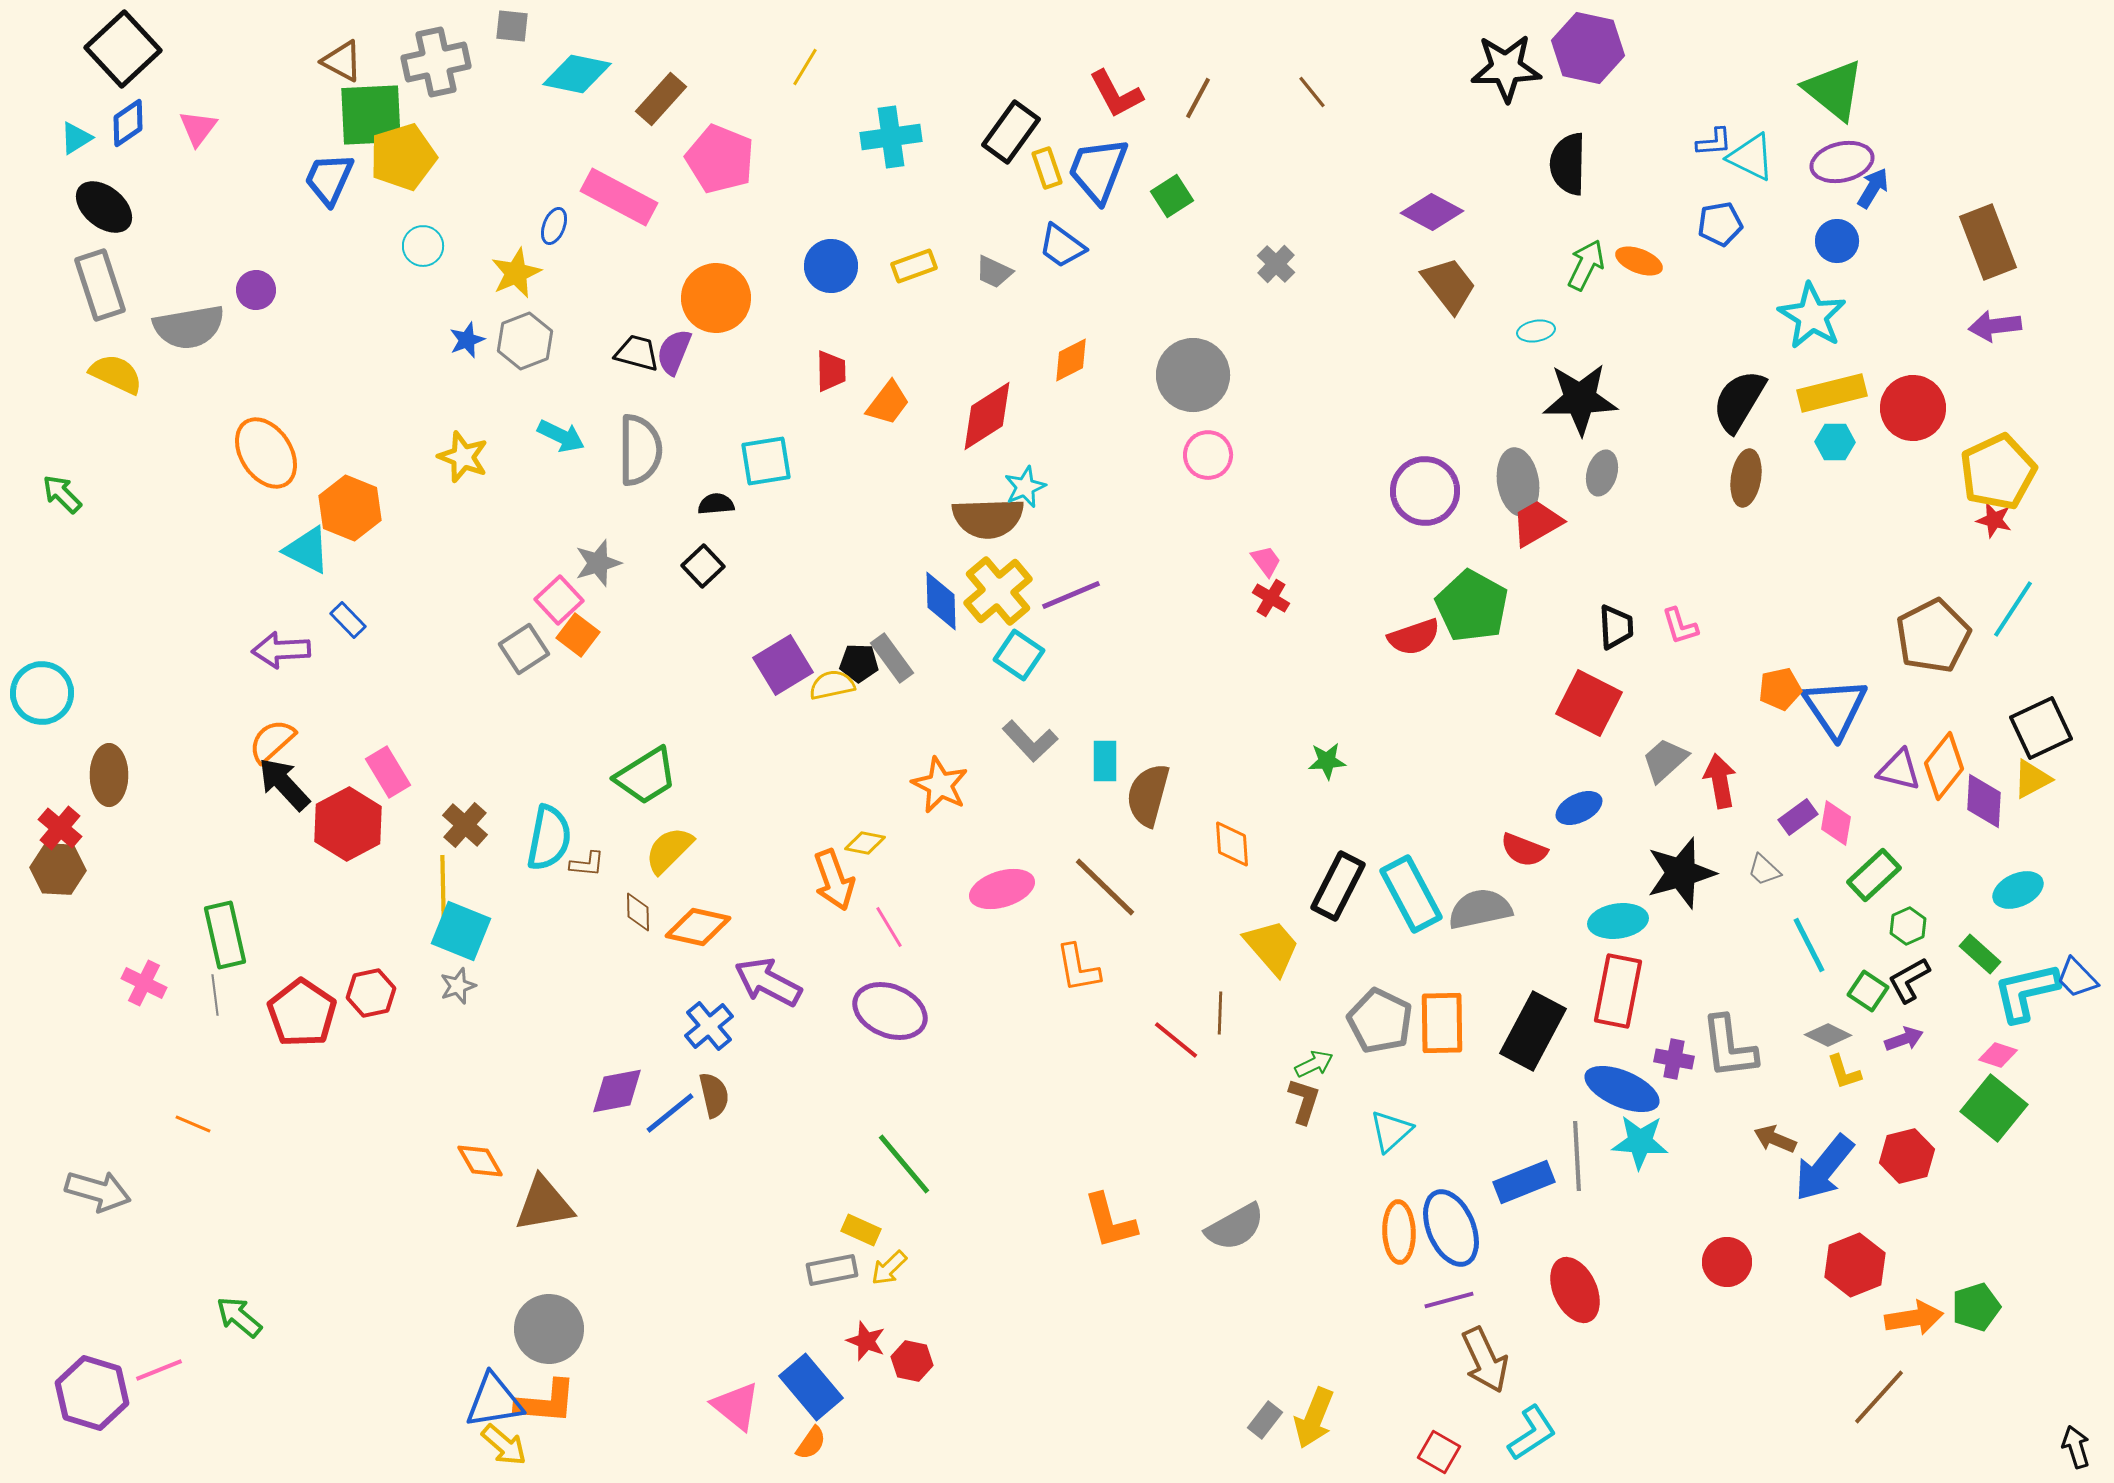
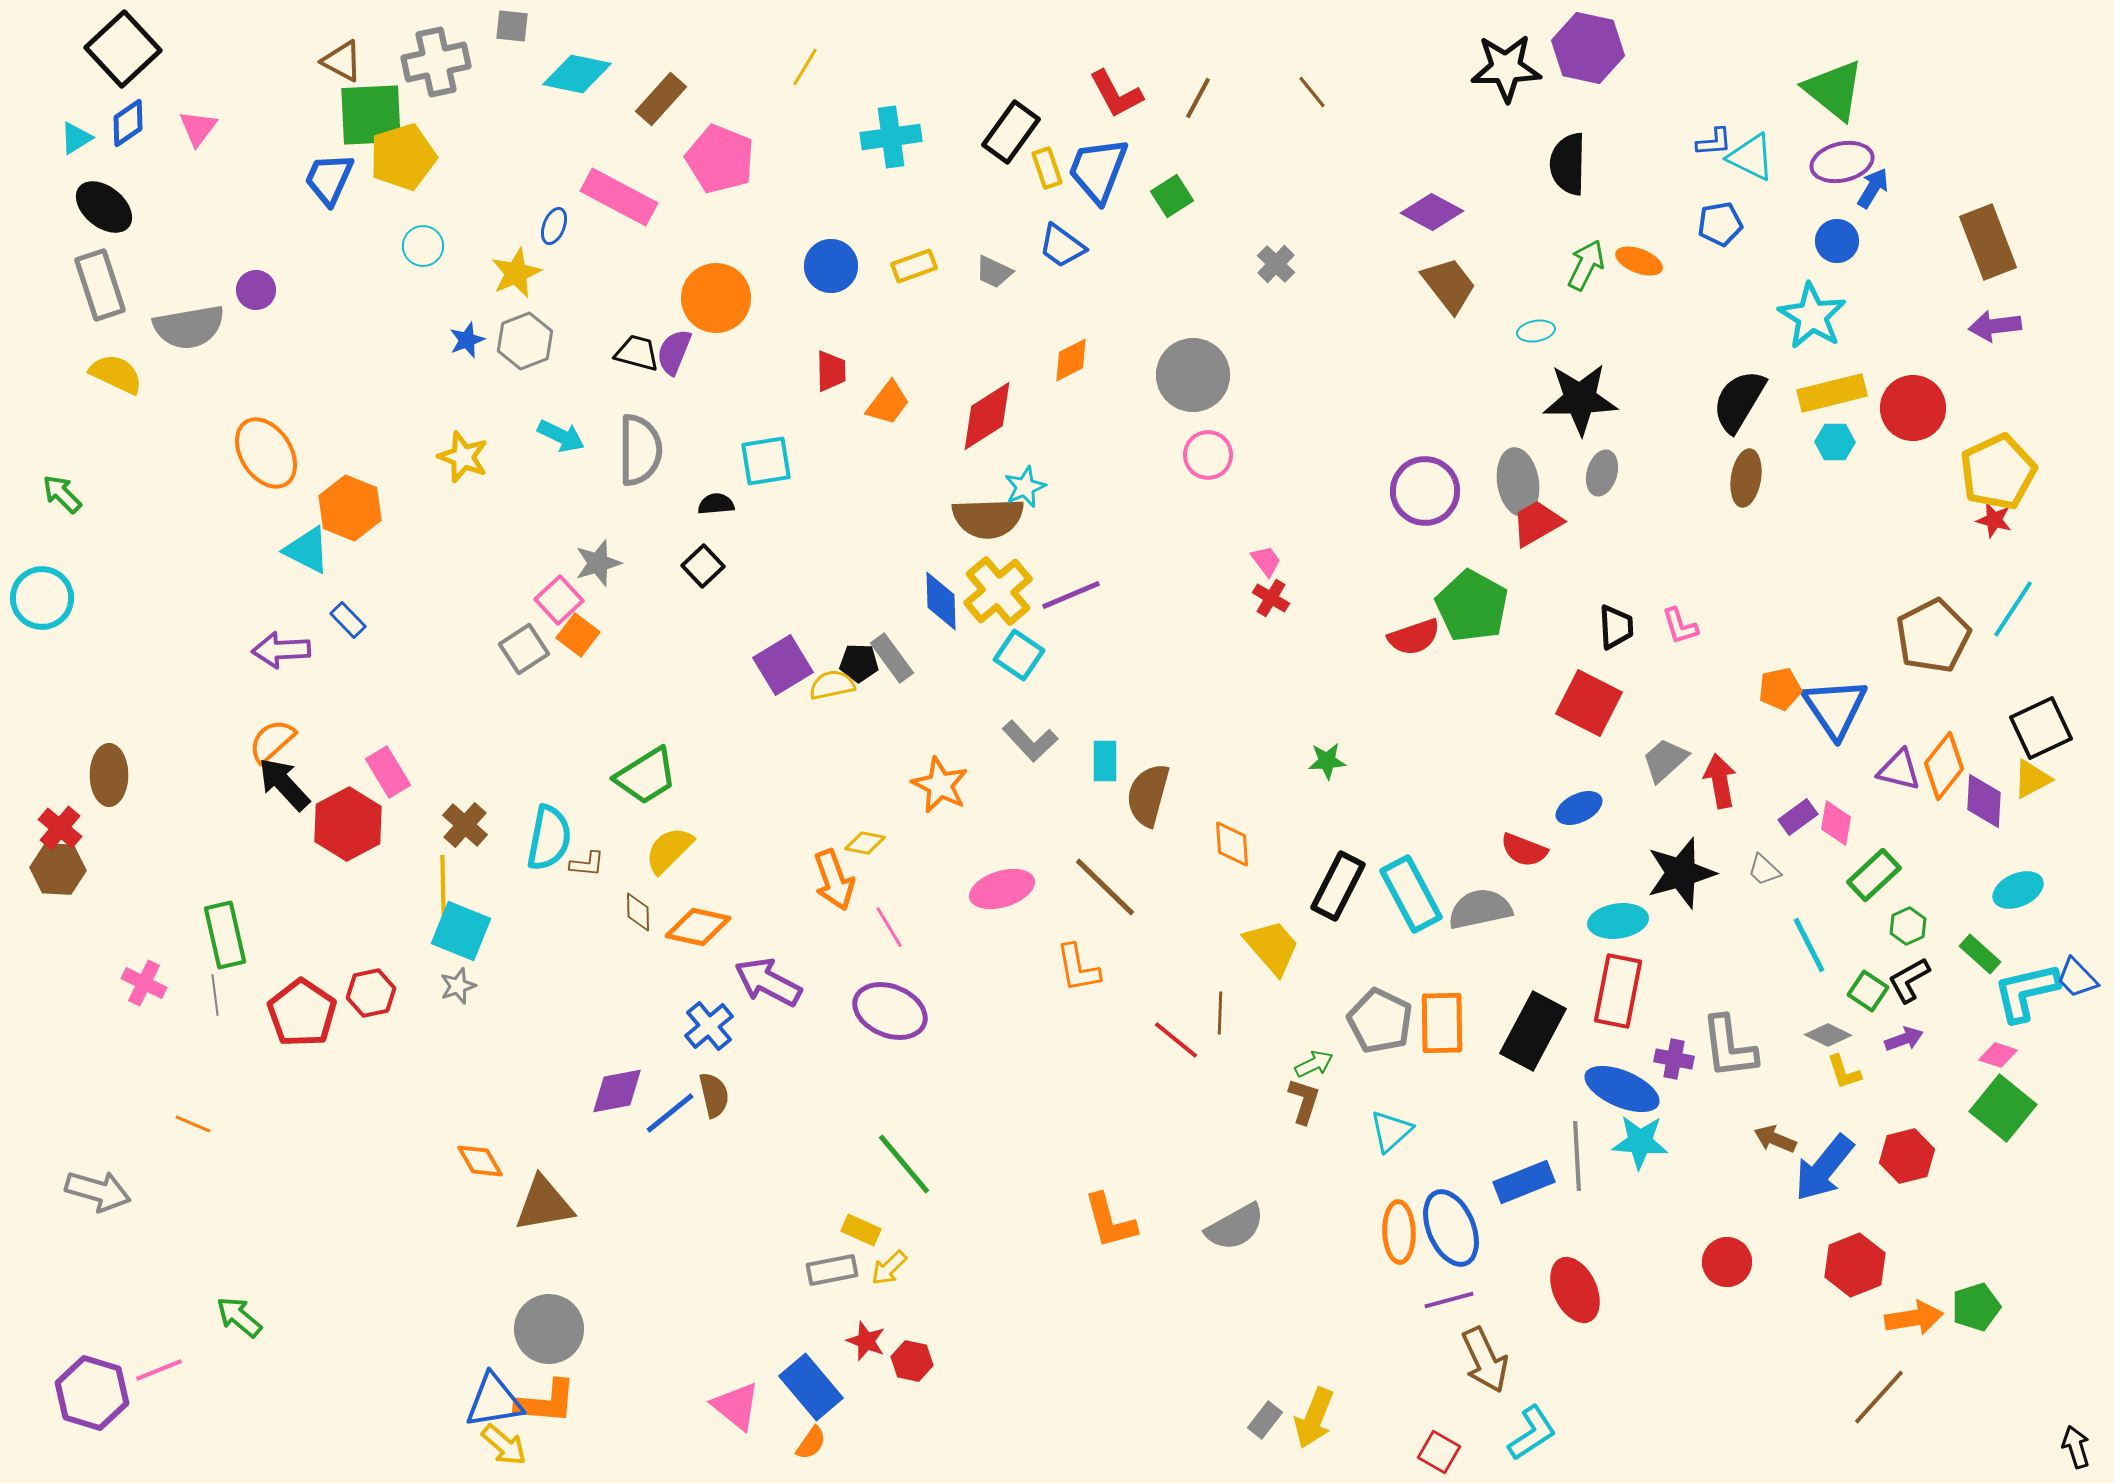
cyan circle at (42, 693): moved 95 px up
green square at (1994, 1108): moved 9 px right
